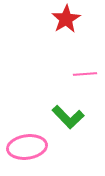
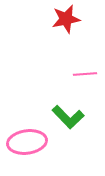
red star: rotated 20 degrees clockwise
pink ellipse: moved 5 px up
